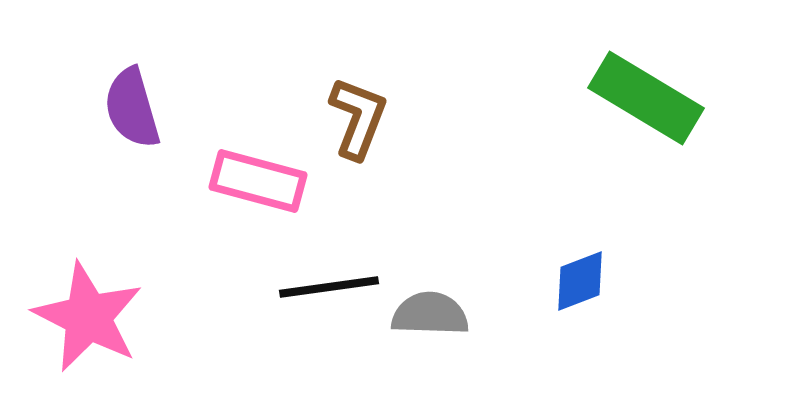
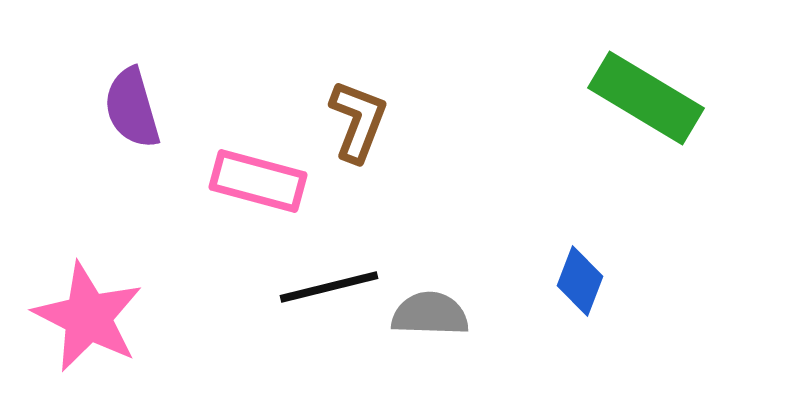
brown L-shape: moved 3 px down
blue diamond: rotated 48 degrees counterclockwise
black line: rotated 6 degrees counterclockwise
